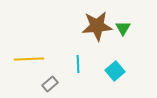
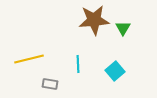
brown star: moved 3 px left, 6 px up
yellow line: rotated 12 degrees counterclockwise
gray rectangle: rotated 49 degrees clockwise
